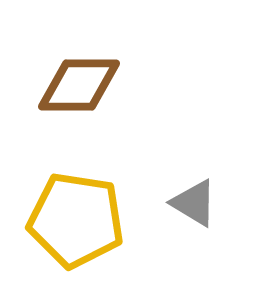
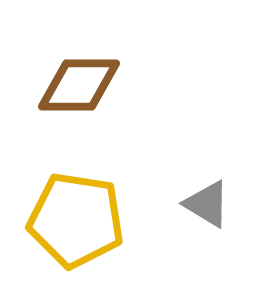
gray triangle: moved 13 px right, 1 px down
